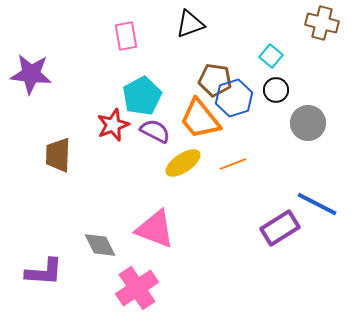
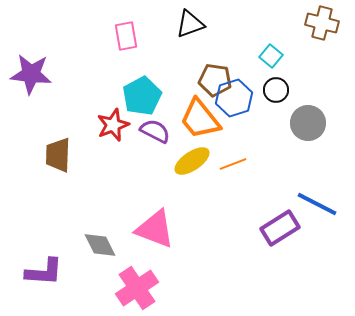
yellow ellipse: moved 9 px right, 2 px up
